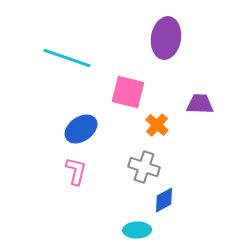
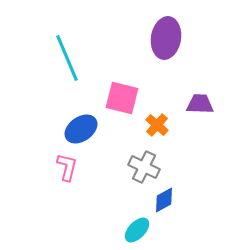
cyan line: rotated 48 degrees clockwise
pink square: moved 6 px left, 6 px down
gray cross: rotated 8 degrees clockwise
pink L-shape: moved 9 px left, 4 px up
cyan ellipse: rotated 44 degrees counterclockwise
